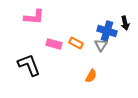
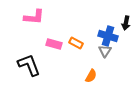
black arrow: moved 1 px right; rotated 24 degrees clockwise
blue cross: moved 1 px right, 5 px down
gray triangle: moved 4 px right, 6 px down
